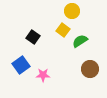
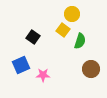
yellow circle: moved 3 px down
green semicircle: rotated 140 degrees clockwise
blue square: rotated 12 degrees clockwise
brown circle: moved 1 px right
